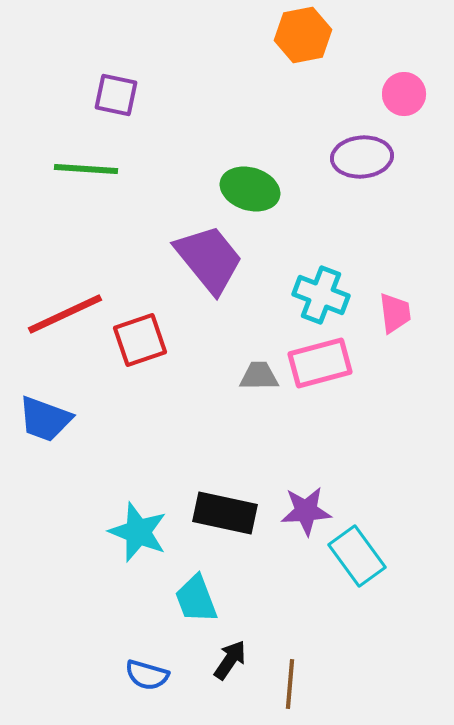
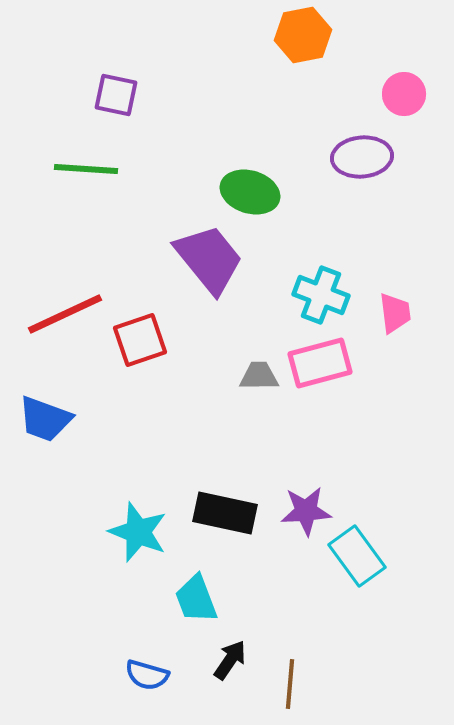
green ellipse: moved 3 px down
